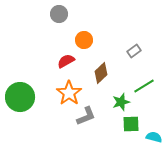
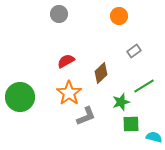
orange circle: moved 35 px right, 24 px up
